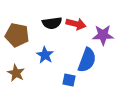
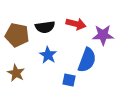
black semicircle: moved 7 px left, 4 px down
blue star: moved 3 px right
